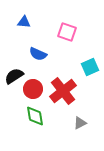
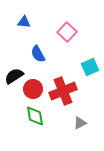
pink square: rotated 24 degrees clockwise
blue semicircle: rotated 36 degrees clockwise
red cross: rotated 16 degrees clockwise
